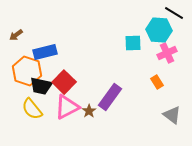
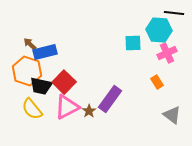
black line: rotated 24 degrees counterclockwise
brown arrow: moved 14 px right, 9 px down; rotated 80 degrees clockwise
purple rectangle: moved 2 px down
